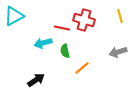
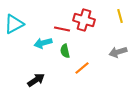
cyan triangle: moved 8 px down
red line: moved 1 px down
